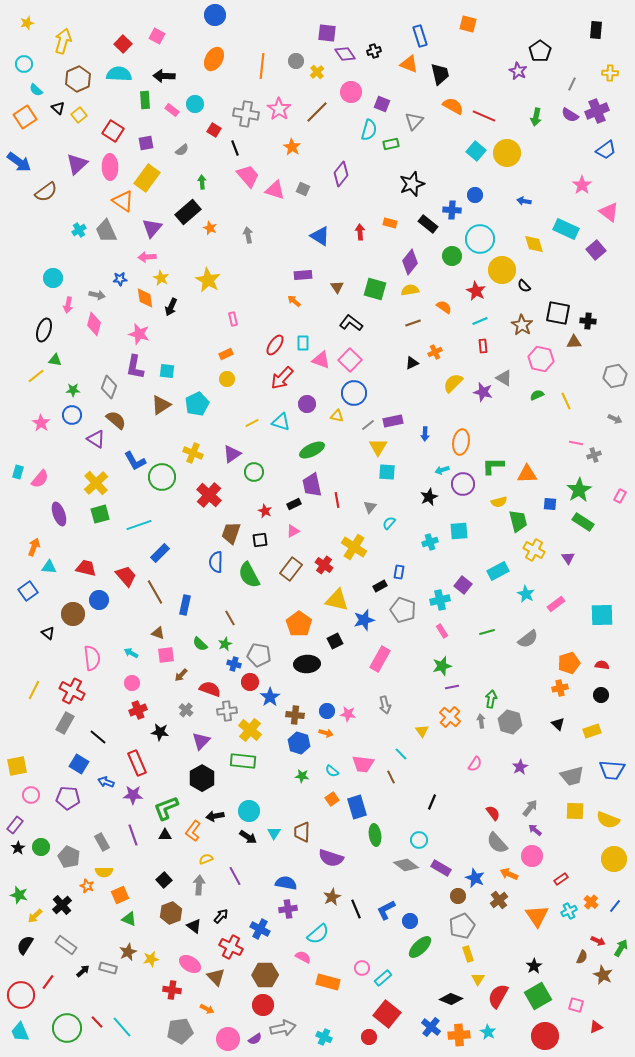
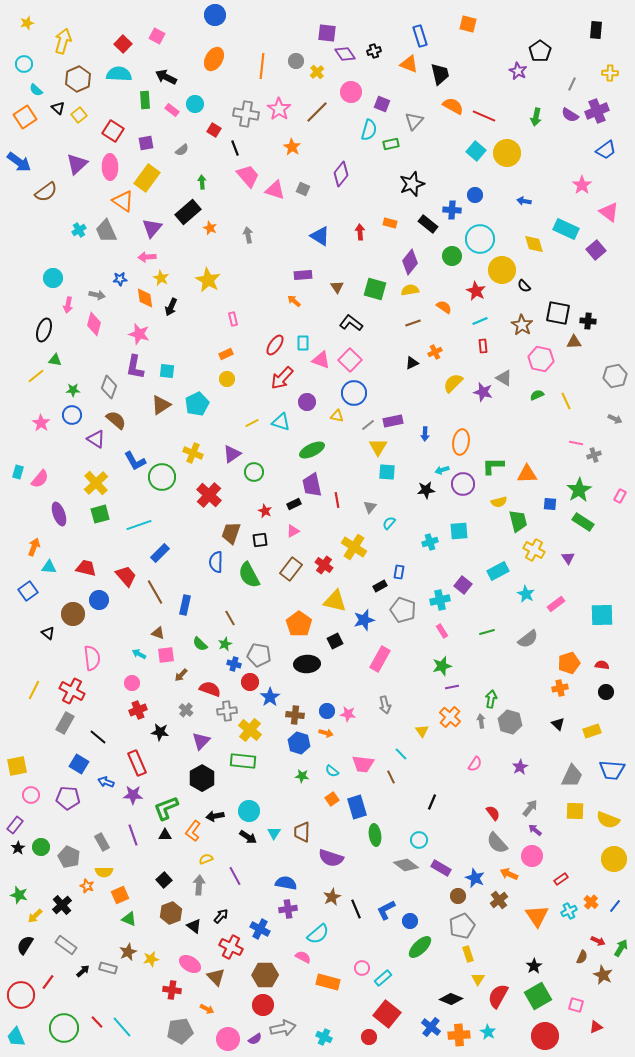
black arrow at (164, 76): moved 2 px right, 1 px down; rotated 25 degrees clockwise
purple circle at (307, 404): moved 2 px up
black star at (429, 497): moved 3 px left, 7 px up; rotated 18 degrees clockwise
yellow triangle at (337, 600): moved 2 px left, 1 px down
cyan arrow at (131, 653): moved 8 px right, 1 px down
black circle at (601, 695): moved 5 px right, 3 px up
gray trapezoid at (572, 776): rotated 50 degrees counterclockwise
green circle at (67, 1028): moved 3 px left
cyan trapezoid at (20, 1032): moved 4 px left, 5 px down
